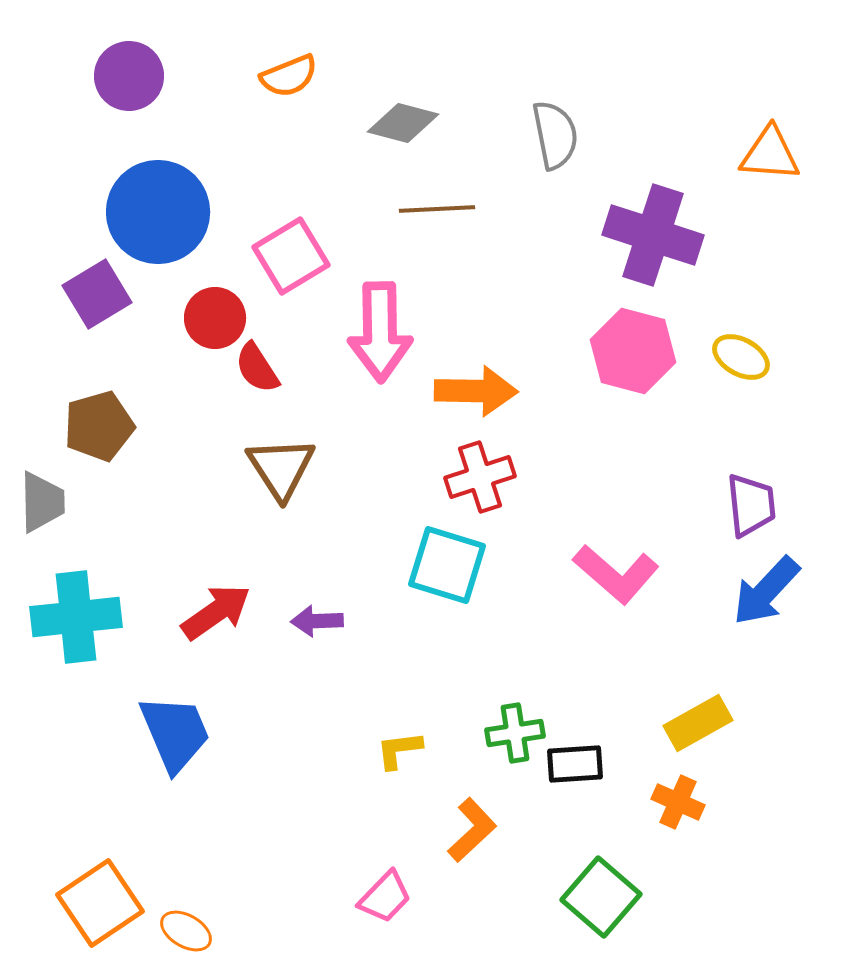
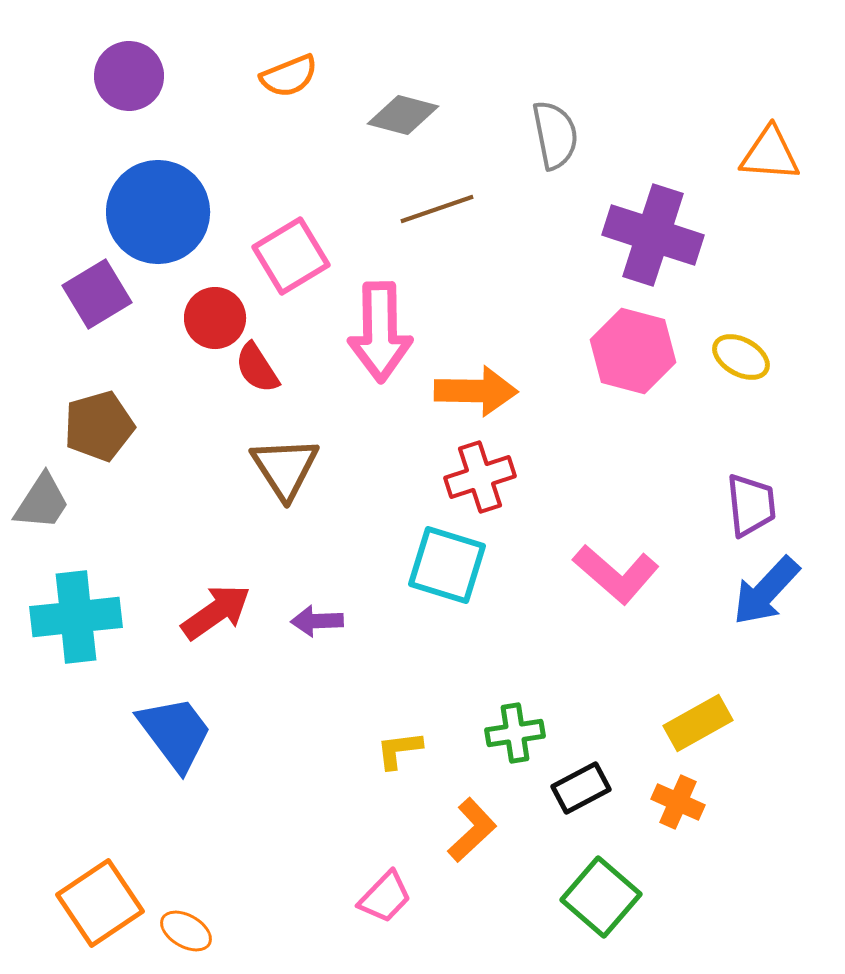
gray diamond: moved 8 px up
brown line: rotated 16 degrees counterclockwise
brown triangle: moved 4 px right
gray trapezoid: rotated 34 degrees clockwise
blue trapezoid: rotated 14 degrees counterclockwise
black rectangle: moved 6 px right, 24 px down; rotated 24 degrees counterclockwise
